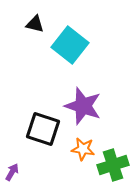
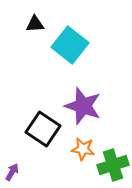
black triangle: rotated 18 degrees counterclockwise
black square: rotated 16 degrees clockwise
